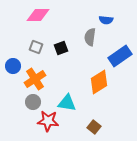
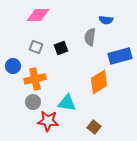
blue rectangle: rotated 20 degrees clockwise
orange cross: rotated 20 degrees clockwise
